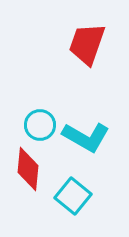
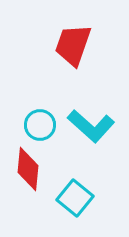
red trapezoid: moved 14 px left, 1 px down
cyan L-shape: moved 5 px right, 11 px up; rotated 12 degrees clockwise
cyan square: moved 2 px right, 2 px down
